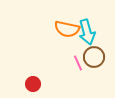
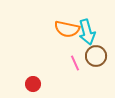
brown circle: moved 2 px right, 1 px up
pink line: moved 3 px left
